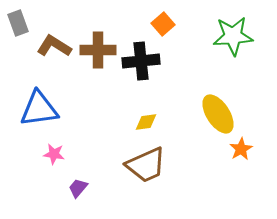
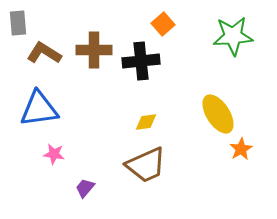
gray rectangle: rotated 15 degrees clockwise
brown L-shape: moved 10 px left, 7 px down
brown cross: moved 4 px left
purple trapezoid: moved 7 px right
